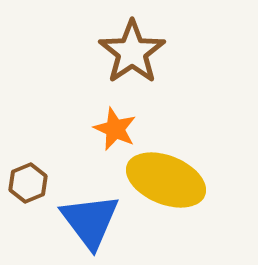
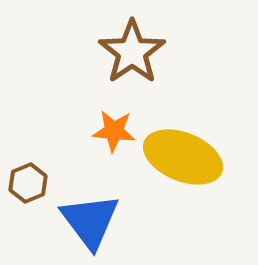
orange star: moved 1 px left, 2 px down; rotated 18 degrees counterclockwise
yellow ellipse: moved 17 px right, 23 px up
